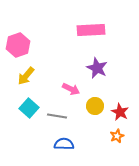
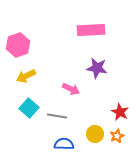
purple star: rotated 15 degrees counterclockwise
yellow arrow: rotated 24 degrees clockwise
yellow circle: moved 28 px down
